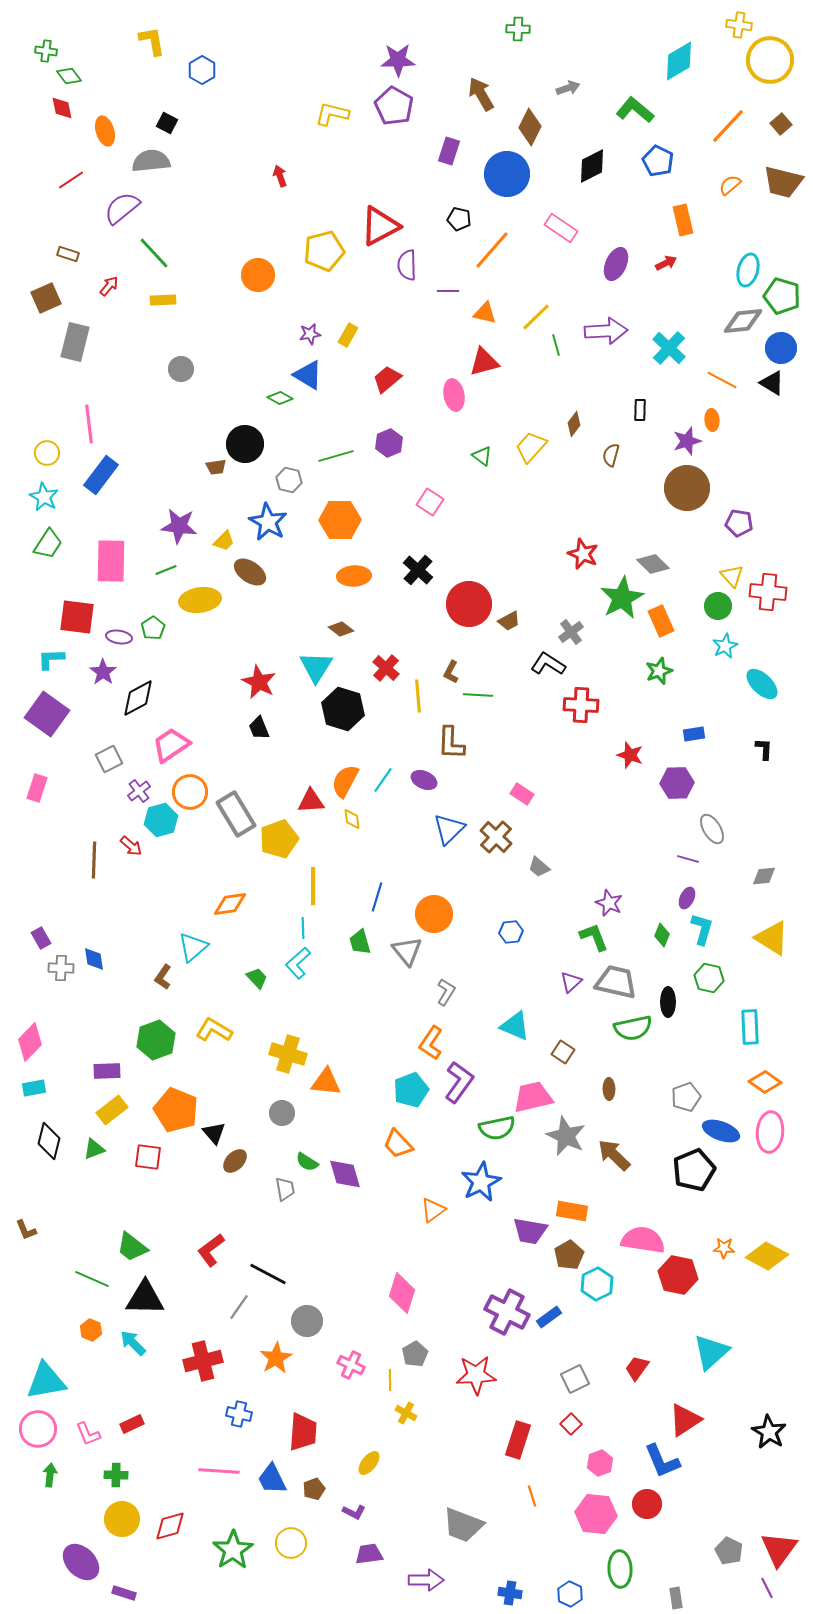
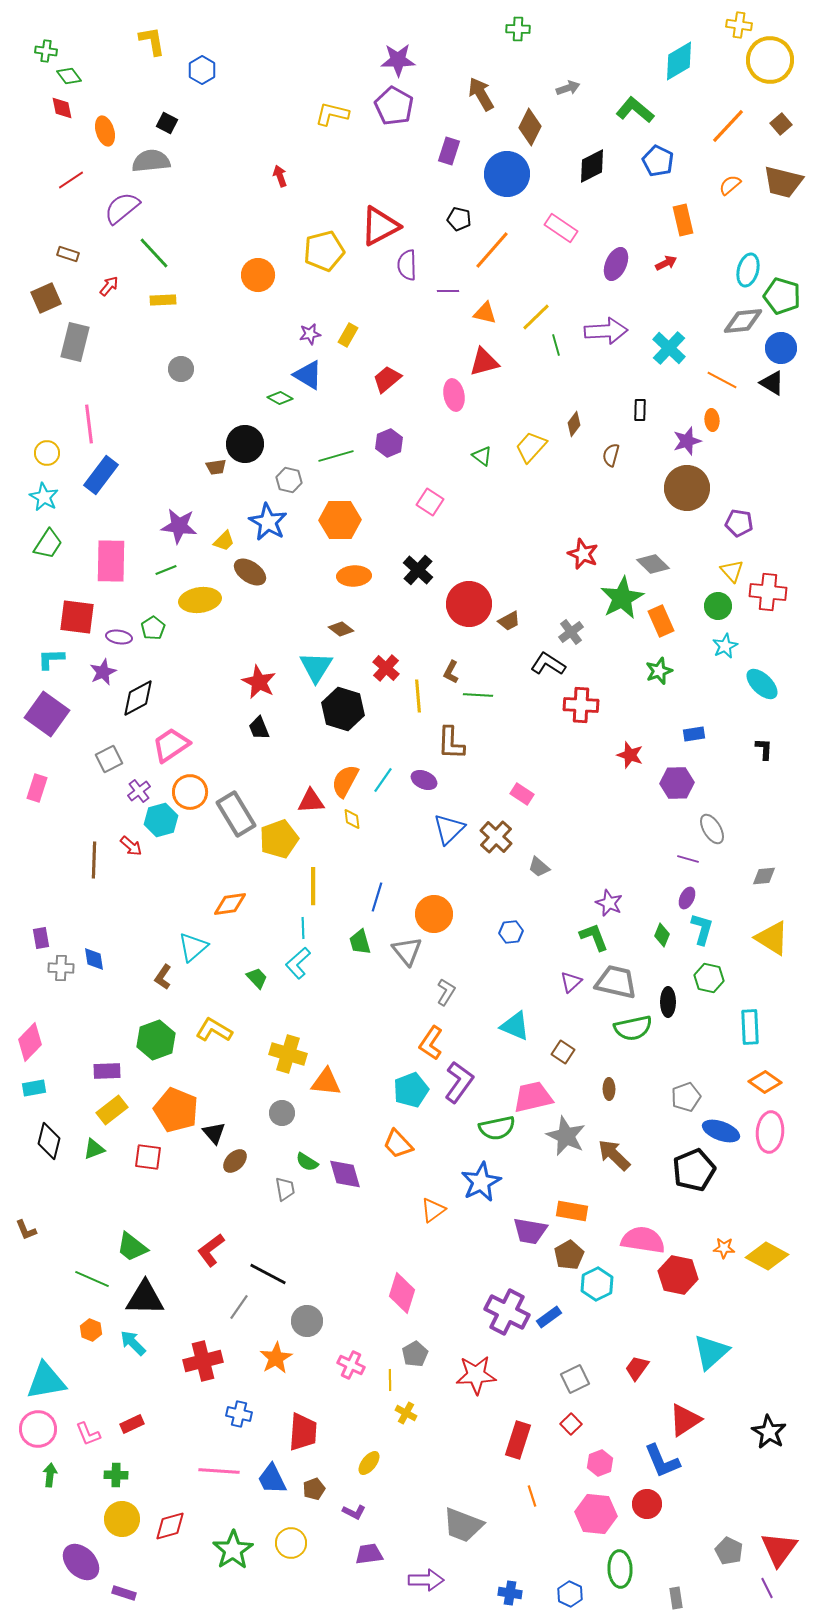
yellow triangle at (732, 576): moved 5 px up
purple star at (103, 672): rotated 12 degrees clockwise
purple rectangle at (41, 938): rotated 20 degrees clockwise
